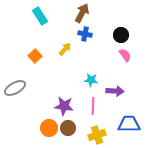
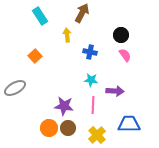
blue cross: moved 5 px right, 18 px down
yellow arrow: moved 2 px right, 14 px up; rotated 48 degrees counterclockwise
pink line: moved 1 px up
yellow cross: rotated 24 degrees counterclockwise
